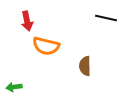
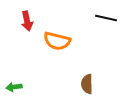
orange semicircle: moved 11 px right, 5 px up
brown semicircle: moved 2 px right, 18 px down
